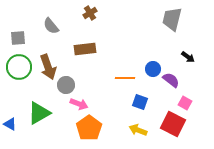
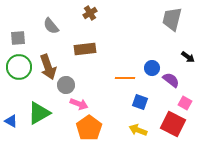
blue circle: moved 1 px left, 1 px up
blue triangle: moved 1 px right, 3 px up
